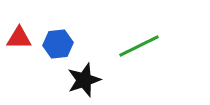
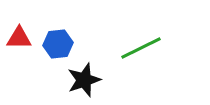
green line: moved 2 px right, 2 px down
